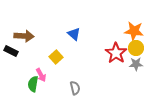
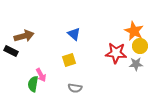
orange star: rotated 18 degrees clockwise
brown arrow: rotated 18 degrees counterclockwise
yellow circle: moved 4 px right, 2 px up
red star: rotated 30 degrees counterclockwise
yellow square: moved 13 px right, 3 px down; rotated 24 degrees clockwise
gray semicircle: rotated 112 degrees clockwise
